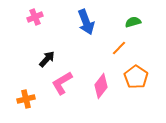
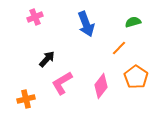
blue arrow: moved 2 px down
